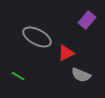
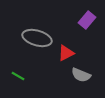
gray ellipse: moved 1 px down; rotated 12 degrees counterclockwise
